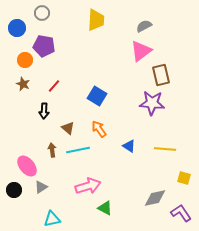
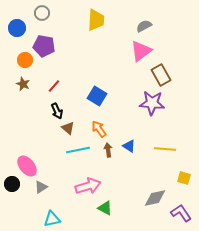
brown rectangle: rotated 15 degrees counterclockwise
black arrow: moved 13 px right; rotated 28 degrees counterclockwise
brown arrow: moved 56 px right
black circle: moved 2 px left, 6 px up
